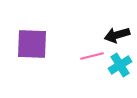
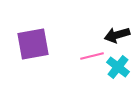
purple square: moved 1 px right; rotated 12 degrees counterclockwise
cyan cross: moved 2 px left, 2 px down; rotated 20 degrees counterclockwise
